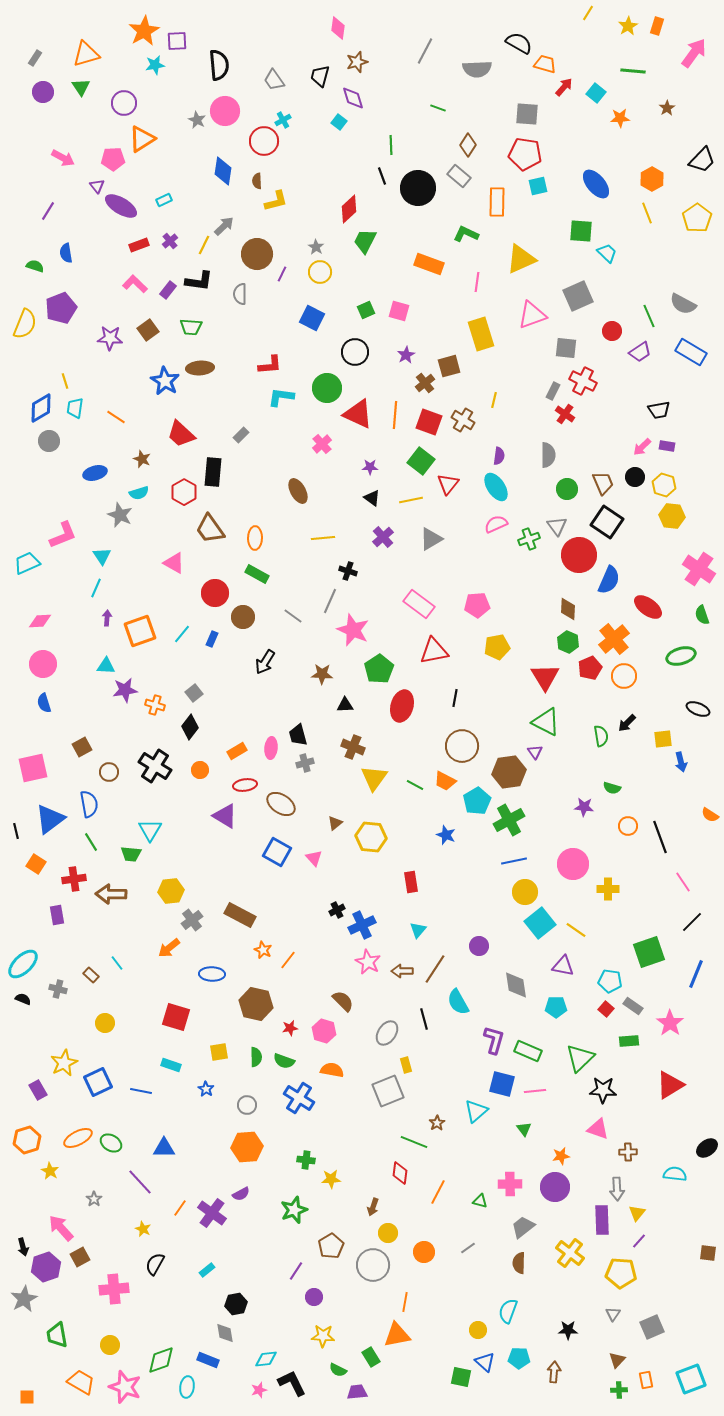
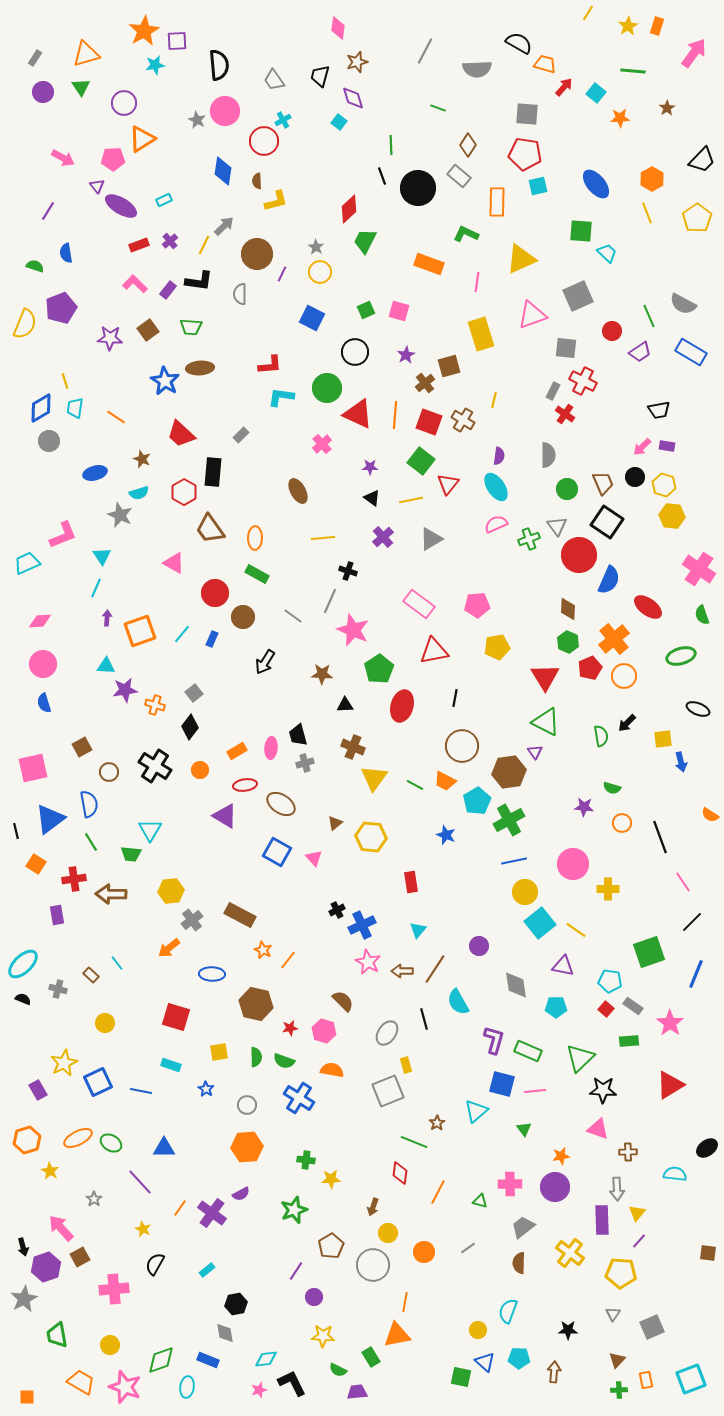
orange circle at (628, 826): moved 6 px left, 3 px up
